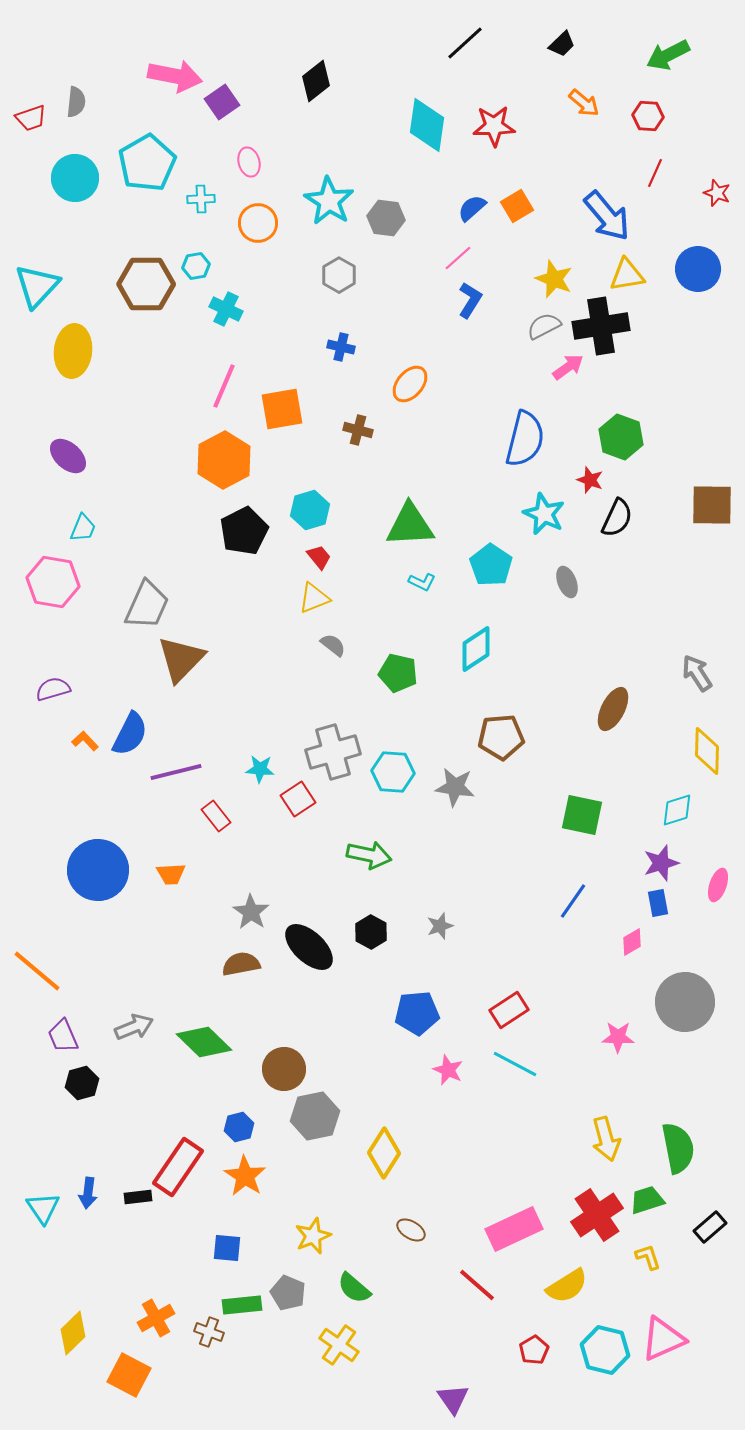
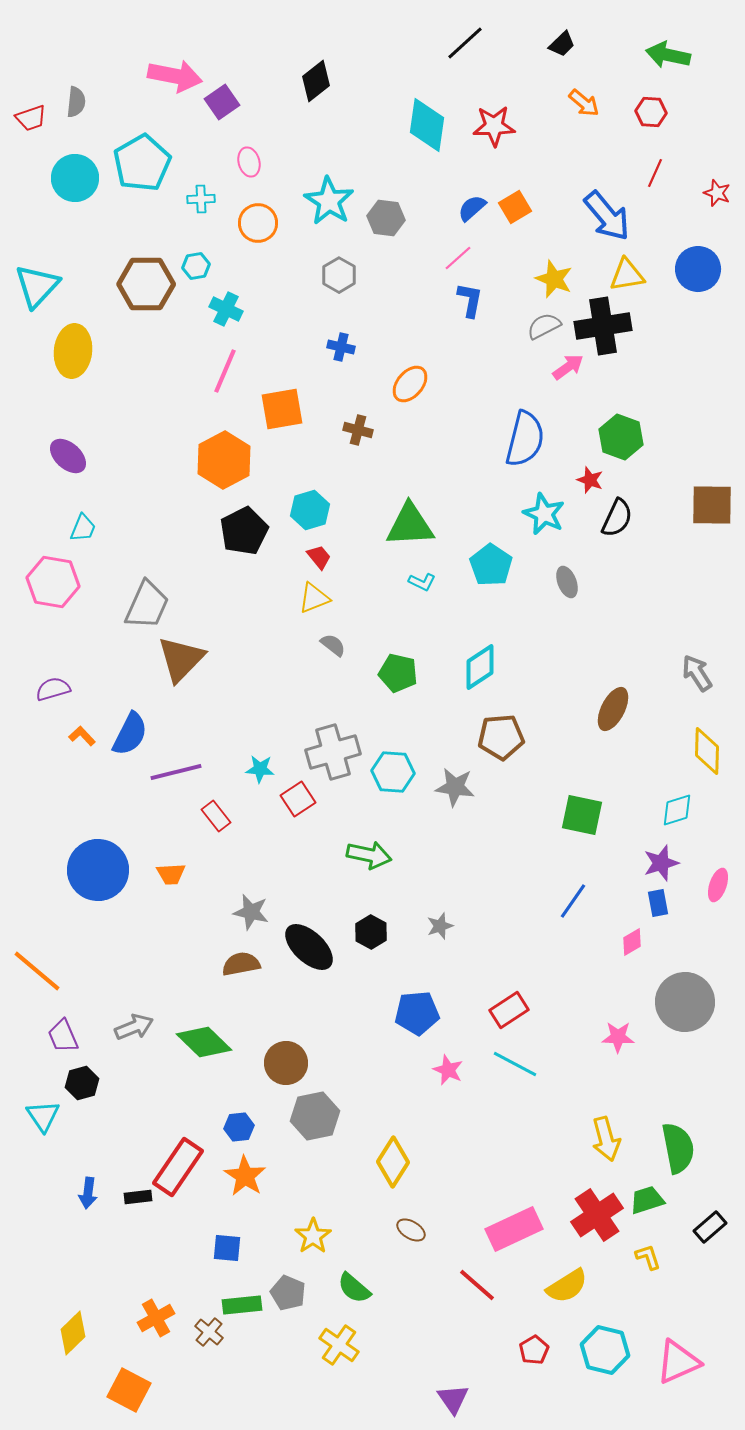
green arrow at (668, 55): rotated 39 degrees clockwise
red hexagon at (648, 116): moved 3 px right, 4 px up
cyan pentagon at (147, 163): moved 5 px left
orange square at (517, 206): moved 2 px left, 1 px down
blue L-shape at (470, 300): rotated 21 degrees counterclockwise
black cross at (601, 326): moved 2 px right
pink line at (224, 386): moved 1 px right, 15 px up
cyan diamond at (476, 649): moved 4 px right, 18 px down
orange L-shape at (85, 741): moved 3 px left, 5 px up
gray star at (251, 912): rotated 21 degrees counterclockwise
brown circle at (284, 1069): moved 2 px right, 6 px up
blue hexagon at (239, 1127): rotated 8 degrees clockwise
yellow diamond at (384, 1153): moved 9 px right, 9 px down
cyan triangle at (43, 1208): moved 92 px up
yellow star at (313, 1236): rotated 12 degrees counterclockwise
brown cross at (209, 1332): rotated 20 degrees clockwise
pink triangle at (663, 1339): moved 15 px right, 23 px down
orange square at (129, 1375): moved 15 px down
